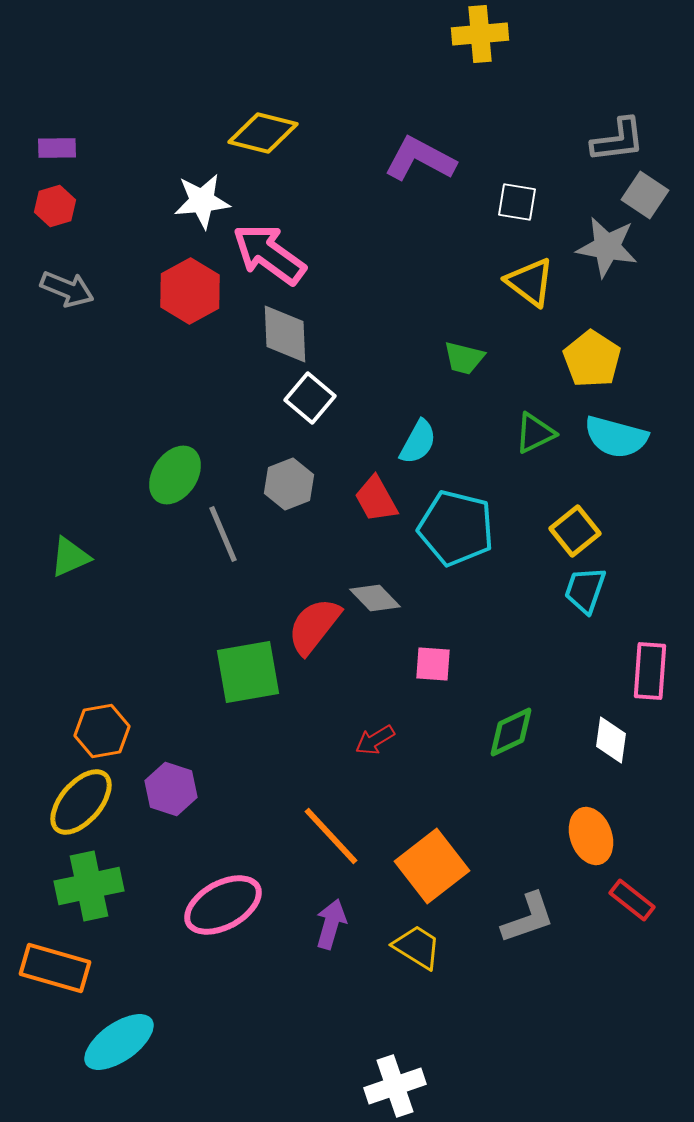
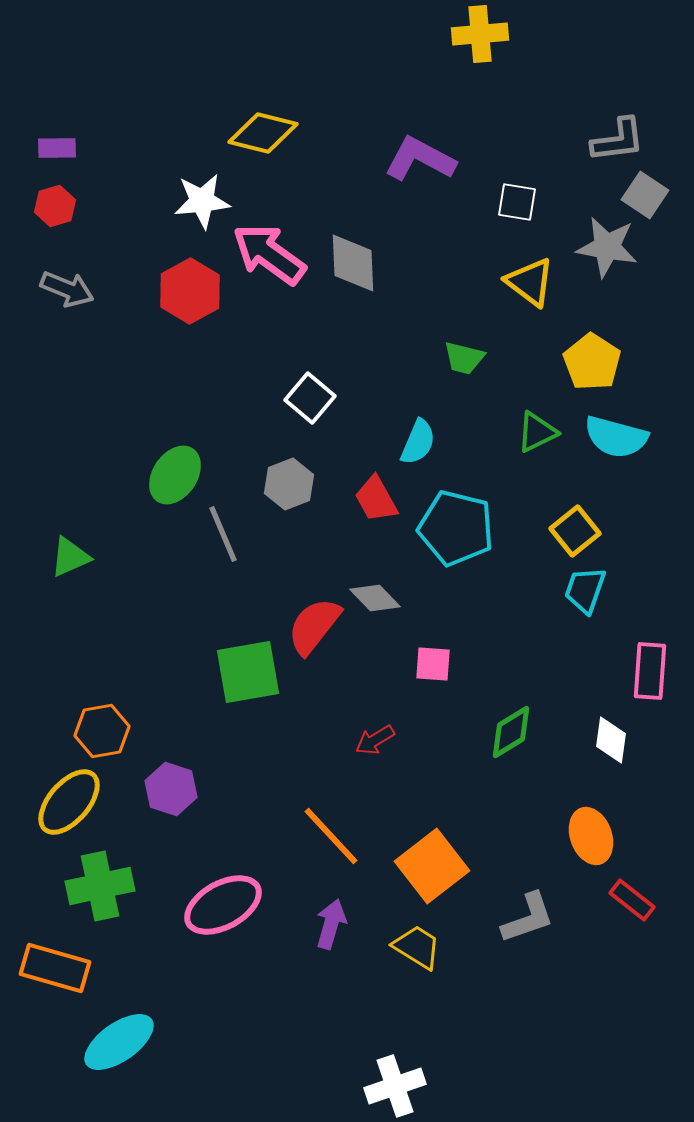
gray diamond at (285, 334): moved 68 px right, 71 px up
yellow pentagon at (592, 359): moved 3 px down
green triangle at (535, 433): moved 2 px right, 1 px up
cyan semicircle at (418, 442): rotated 6 degrees counterclockwise
green diamond at (511, 732): rotated 6 degrees counterclockwise
yellow ellipse at (81, 802): moved 12 px left
green cross at (89, 886): moved 11 px right
